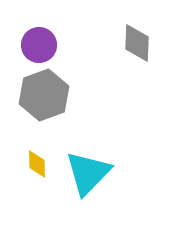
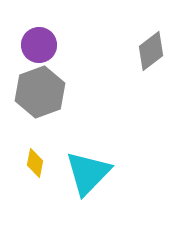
gray diamond: moved 14 px right, 8 px down; rotated 51 degrees clockwise
gray hexagon: moved 4 px left, 3 px up
yellow diamond: moved 2 px left, 1 px up; rotated 12 degrees clockwise
